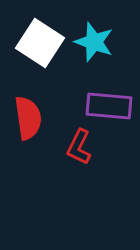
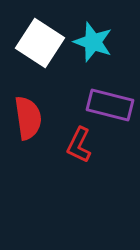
cyan star: moved 1 px left
purple rectangle: moved 1 px right, 1 px up; rotated 9 degrees clockwise
red L-shape: moved 2 px up
